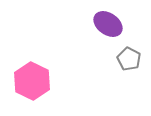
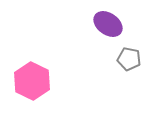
gray pentagon: rotated 15 degrees counterclockwise
